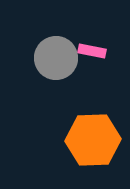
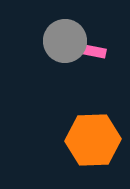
gray circle: moved 9 px right, 17 px up
